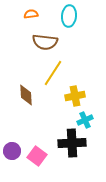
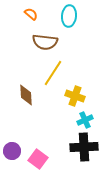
orange semicircle: rotated 48 degrees clockwise
yellow cross: rotated 30 degrees clockwise
black cross: moved 12 px right, 4 px down
pink square: moved 1 px right, 3 px down
